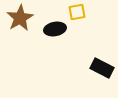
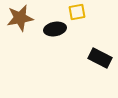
brown star: rotated 20 degrees clockwise
black rectangle: moved 2 px left, 10 px up
